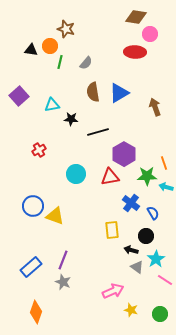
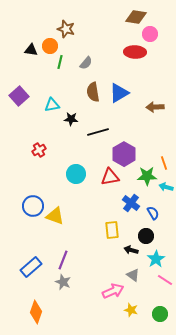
brown arrow: rotated 72 degrees counterclockwise
gray triangle: moved 4 px left, 8 px down
